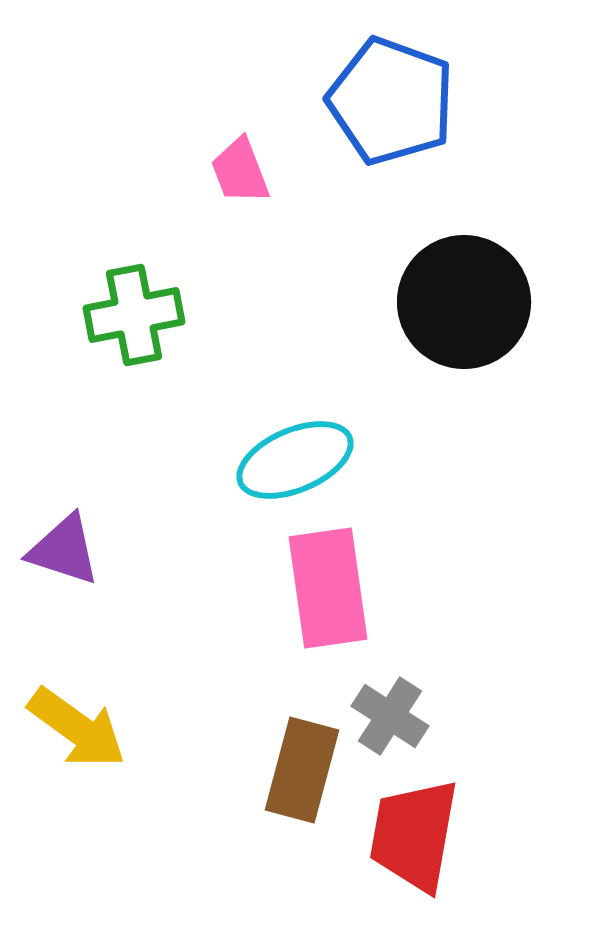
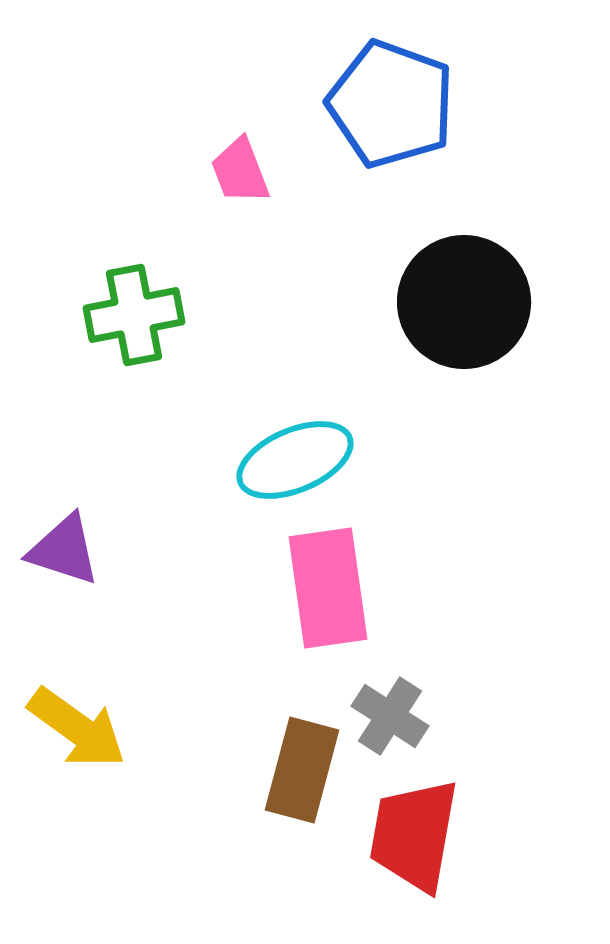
blue pentagon: moved 3 px down
